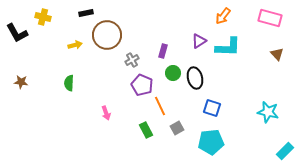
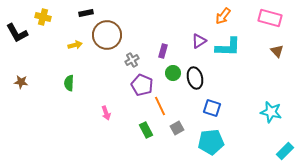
brown triangle: moved 3 px up
cyan star: moved 3 px right
